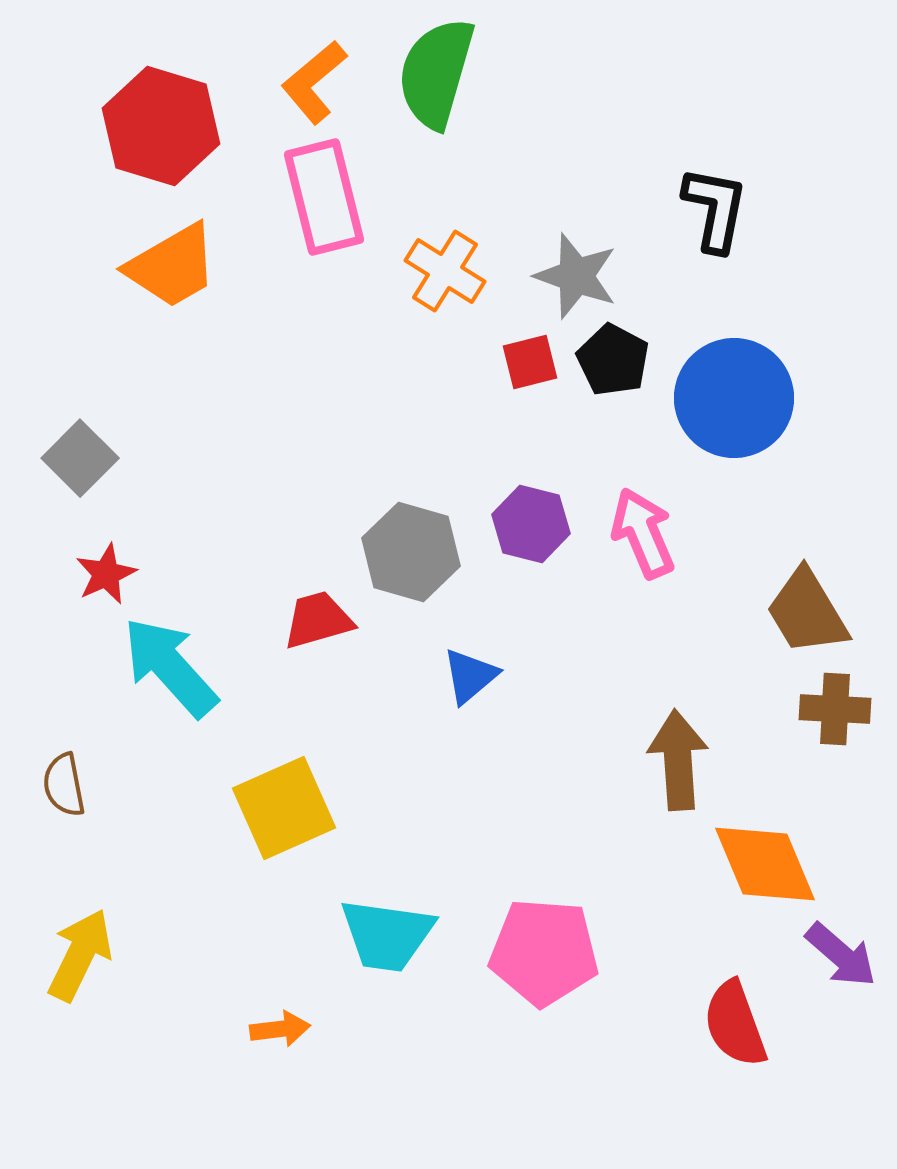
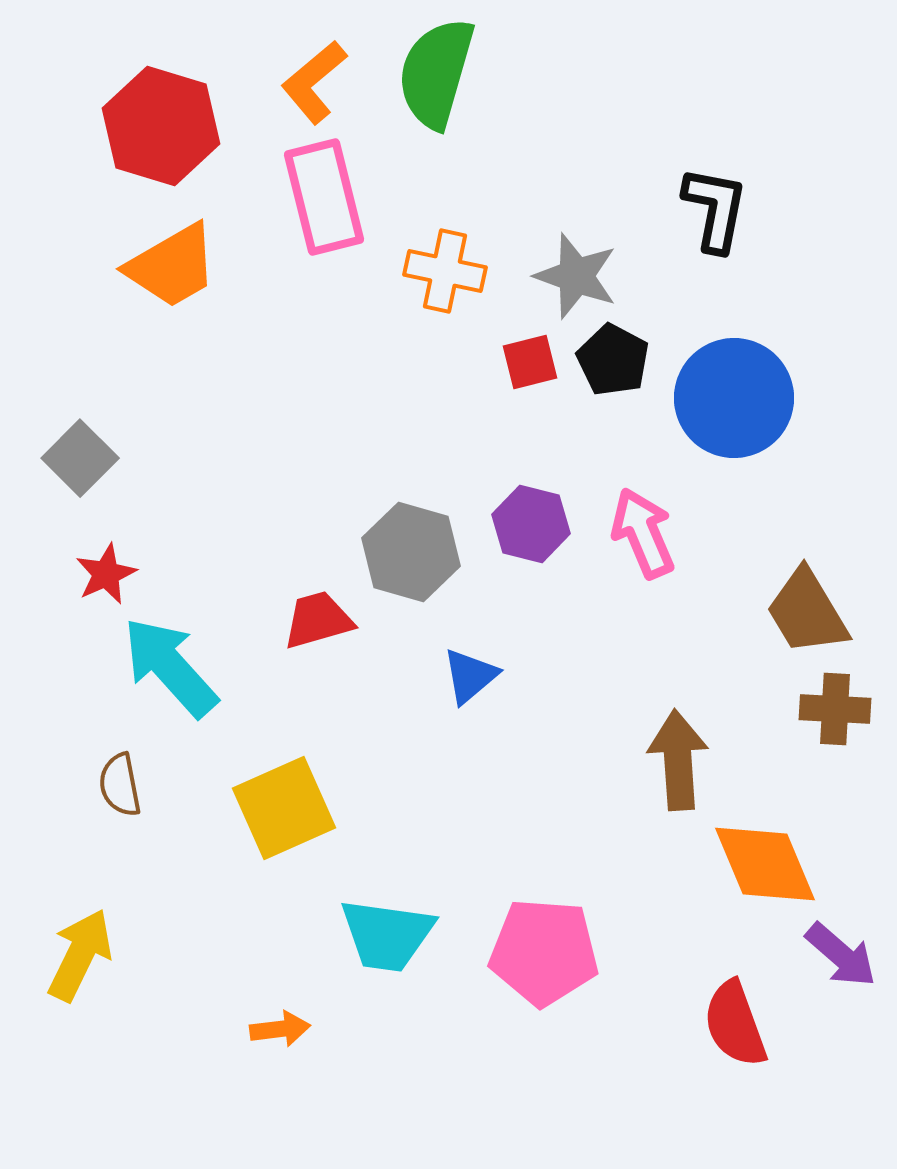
orange cross: rotated 20 degrees counterclockwise
brown semicircle: moved 56 px right
